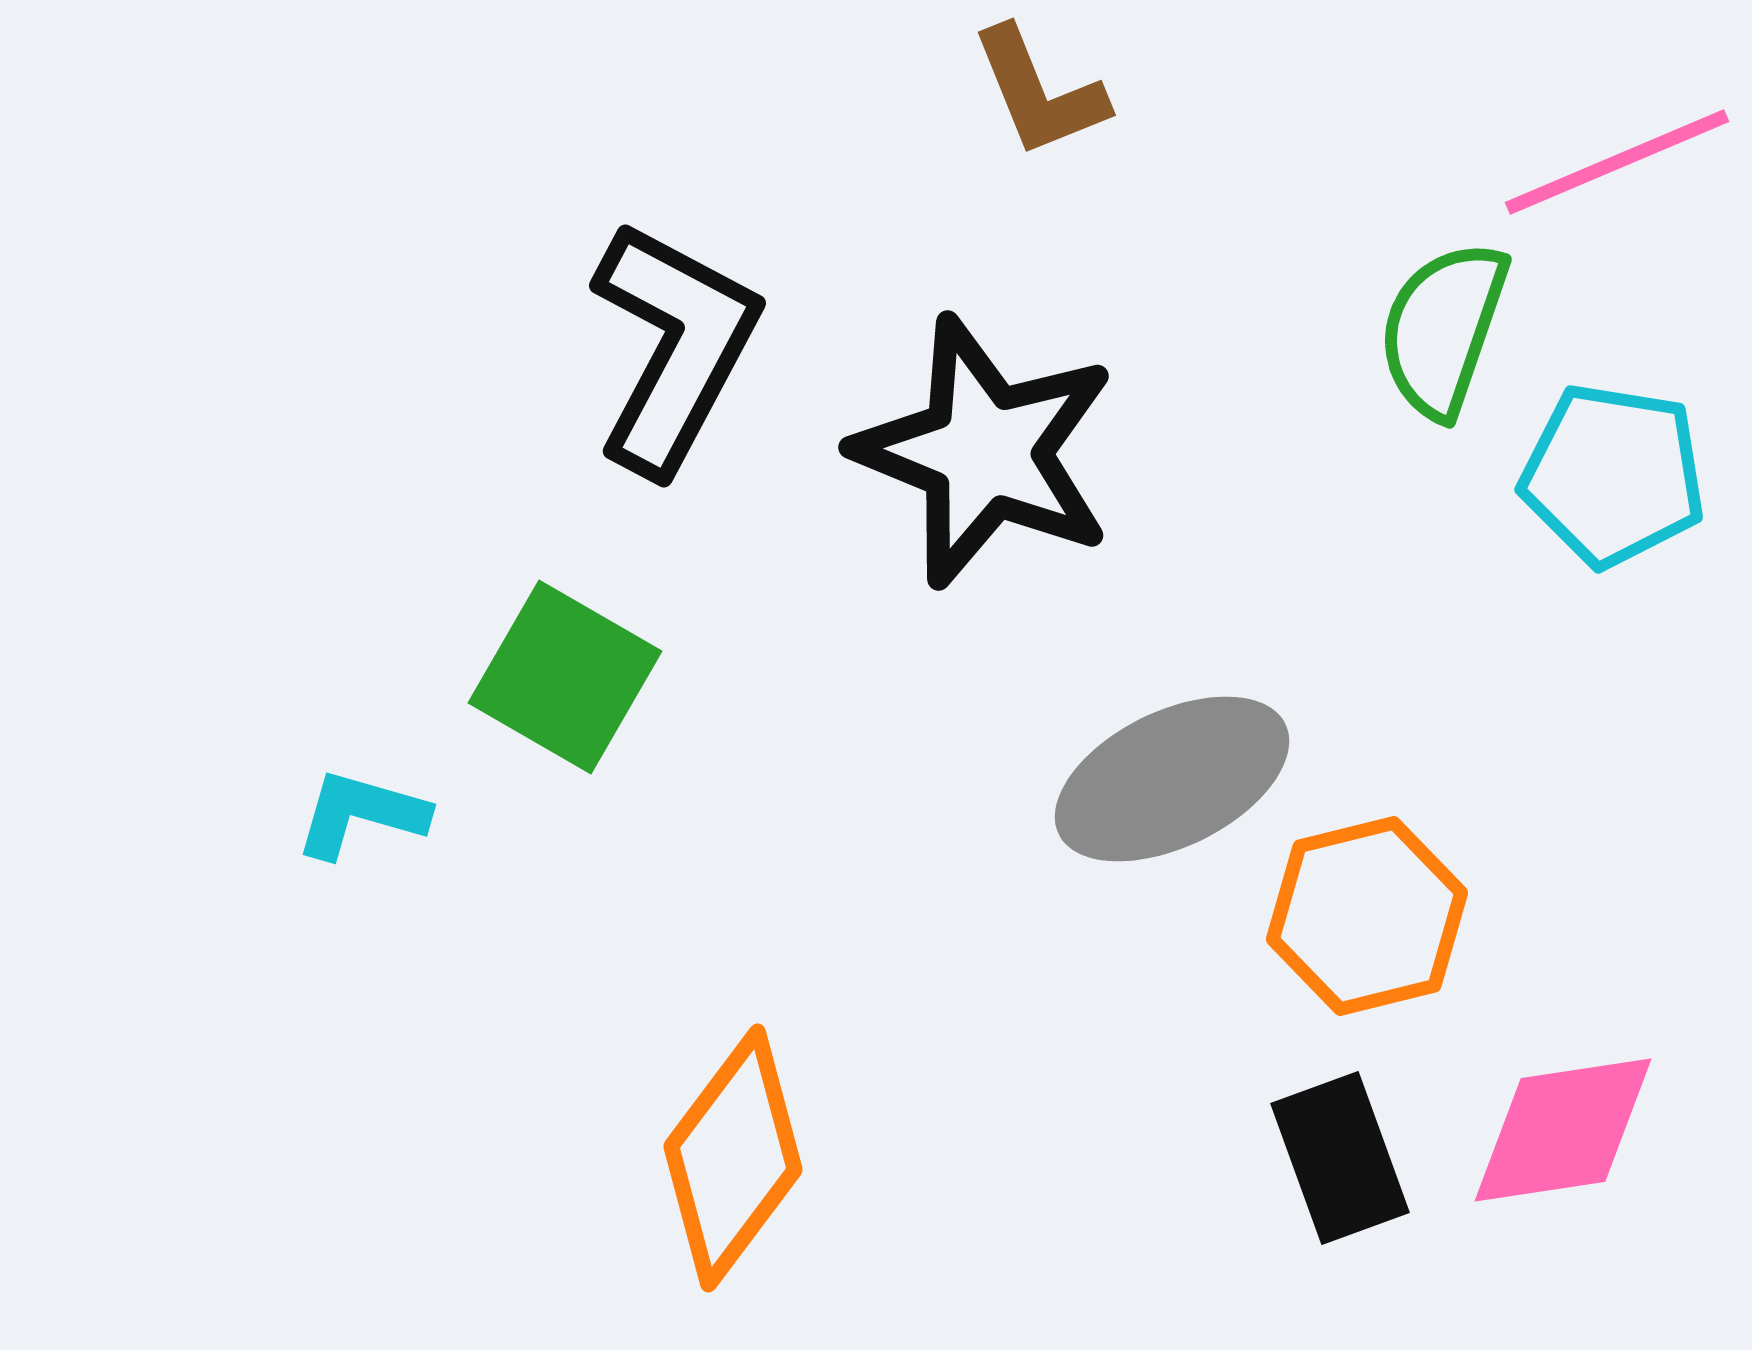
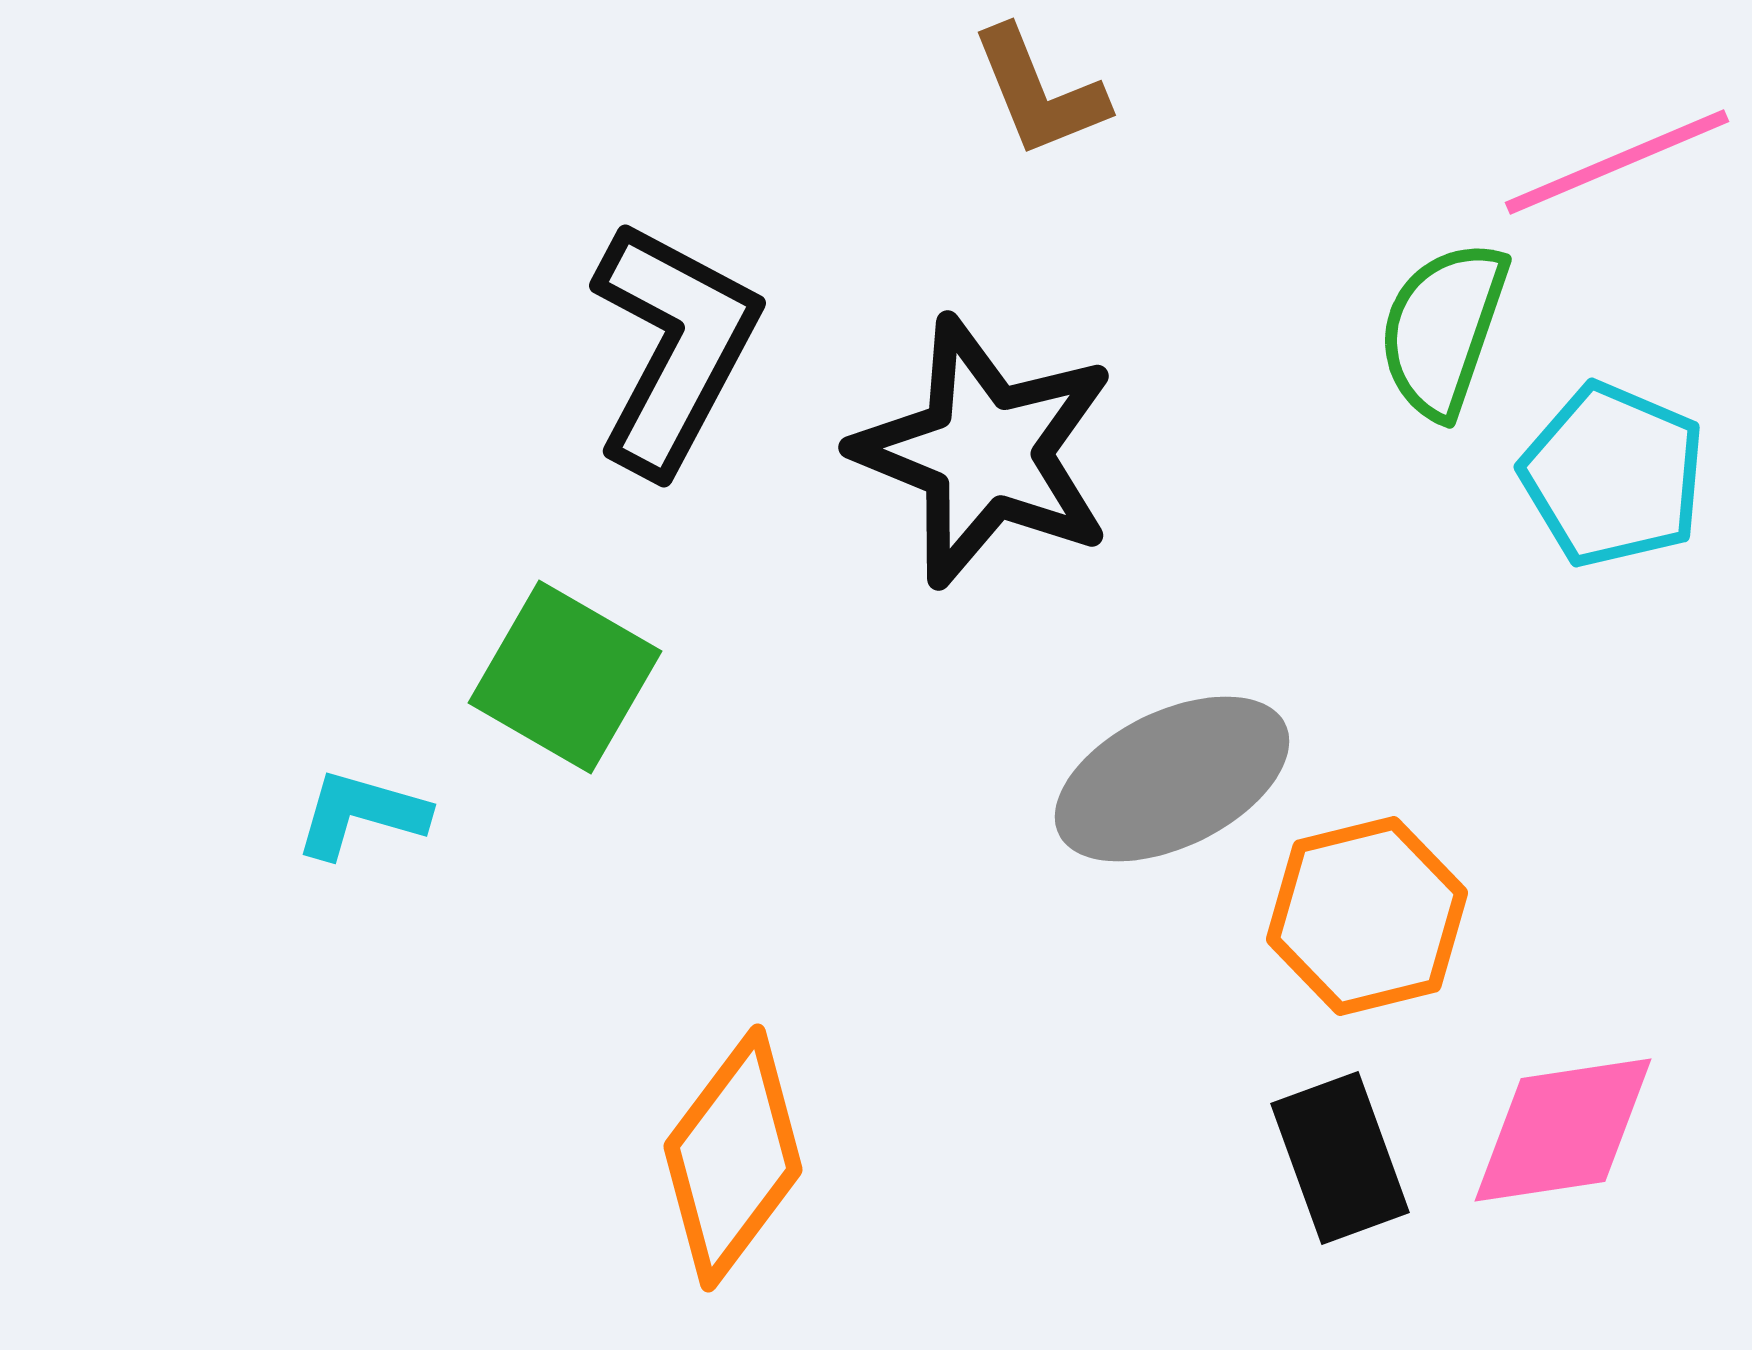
cyan pentagon: rotated 14 degrees clockwise
